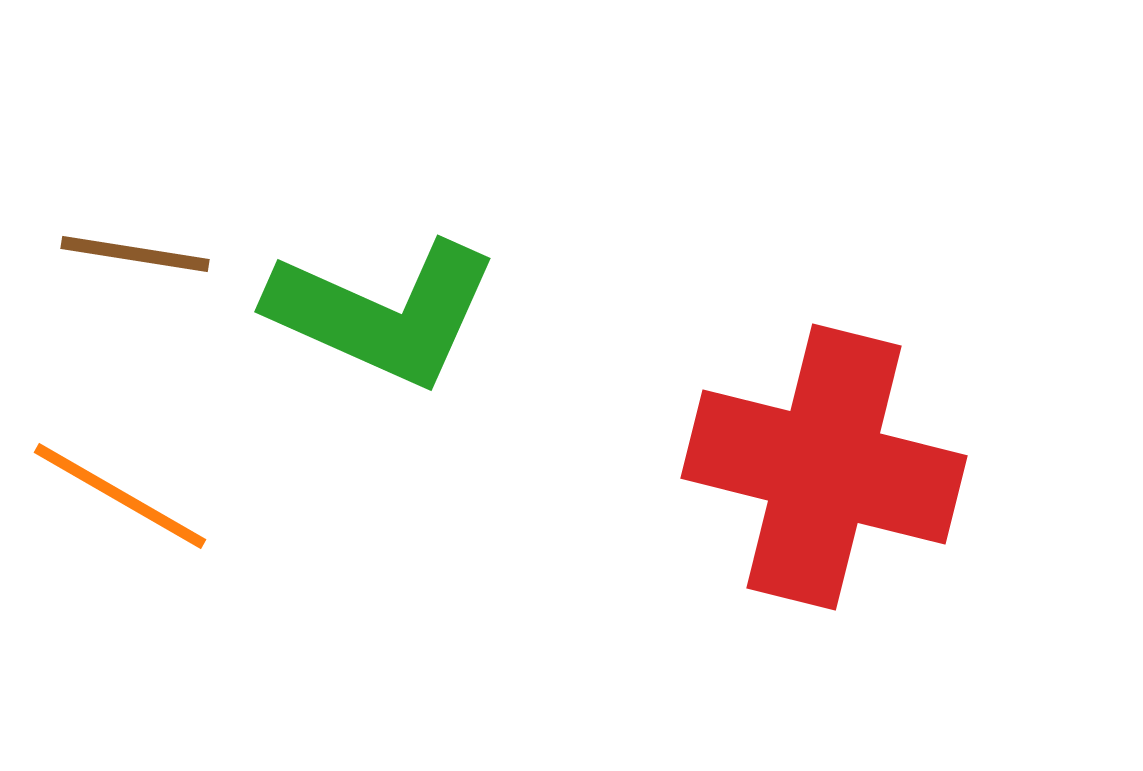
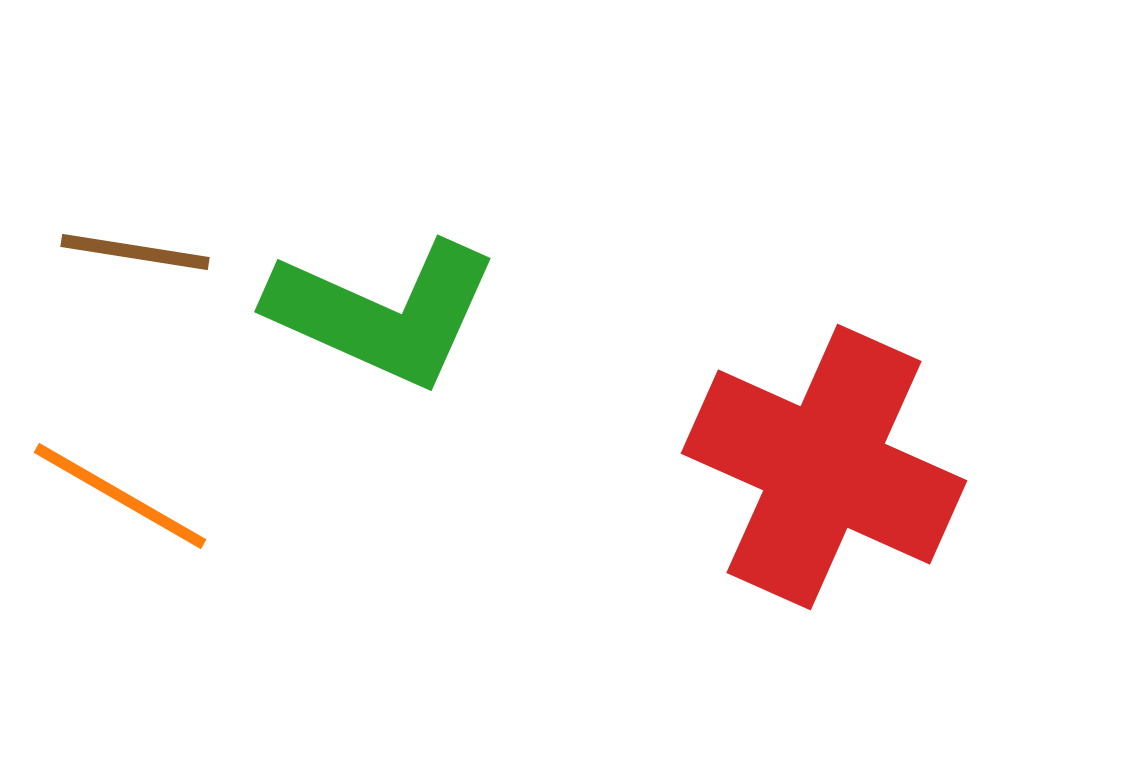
brown line: moved 2 px up
red cross: rotated 10 degrees clockwise
